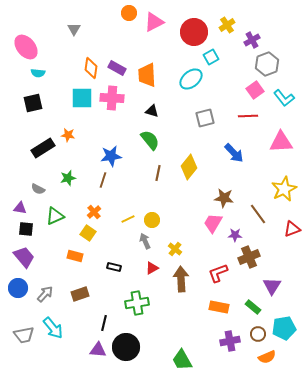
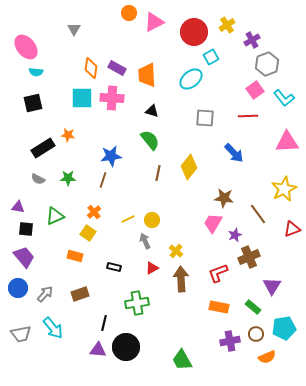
cyan semicircle at (38, 73): moved 2 px left, 1 px up
gray square at (205, 118): rotated 18 degrees clockwise
pink triangle at (281, 142): moved 6 px right
green star at (68, 178): rotated 14 degrees clockwise
gray semicircle at (38, 189): moved 10 px up
purple triangle at (20, 208): moved 2 px left, 1 px up
purple star at (235, 235): rotated 24 degrees counterclockwise
yellow cross at (175, 249): moved 1 px right, 2 px down
brown circle at (258, 334): moved 2 px left
gray trapezoid at (24, 335): moved 3 px left, 1 px up
